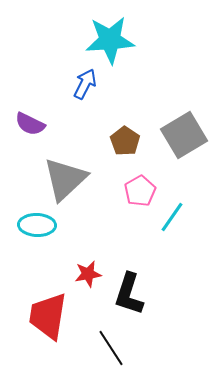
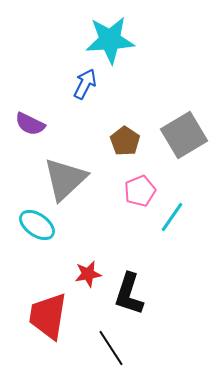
pink pentagon: rotated 8 degrees clockwise
cyan ellipse: rotated 33 degrees clockwise
